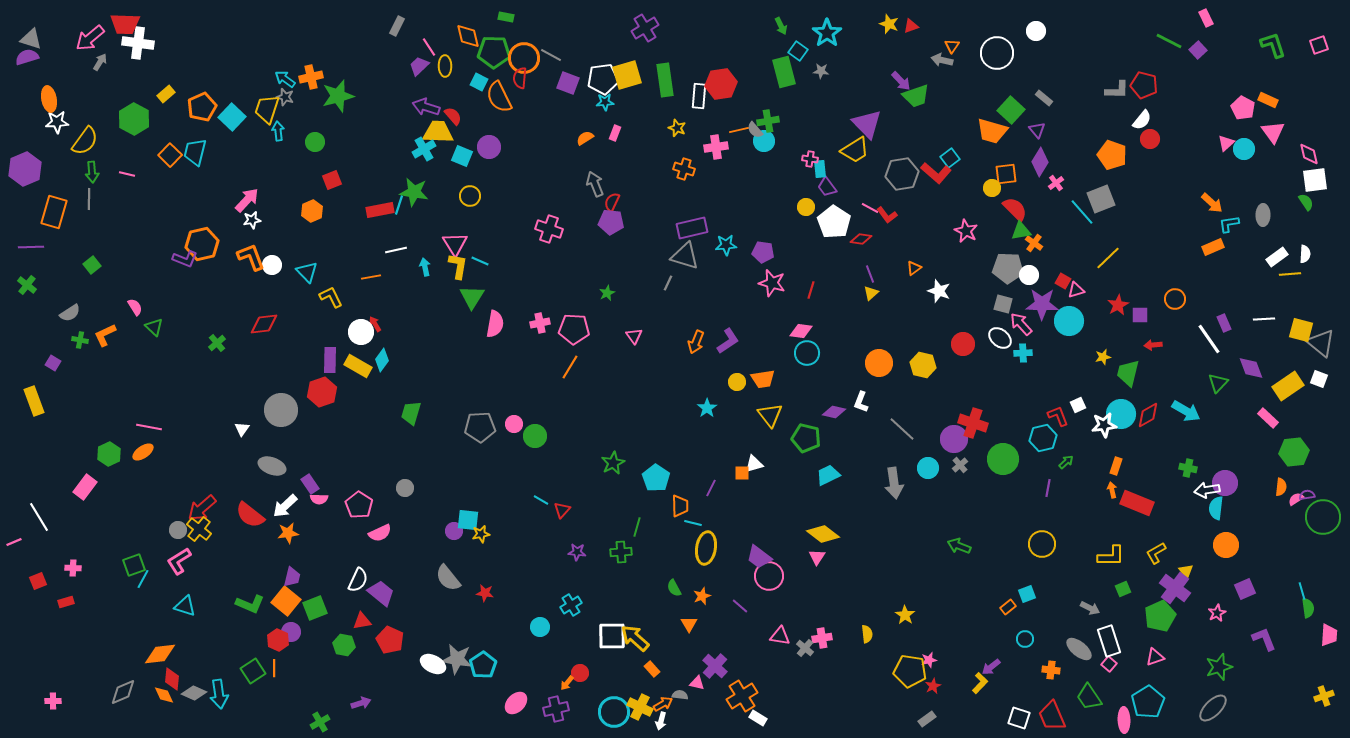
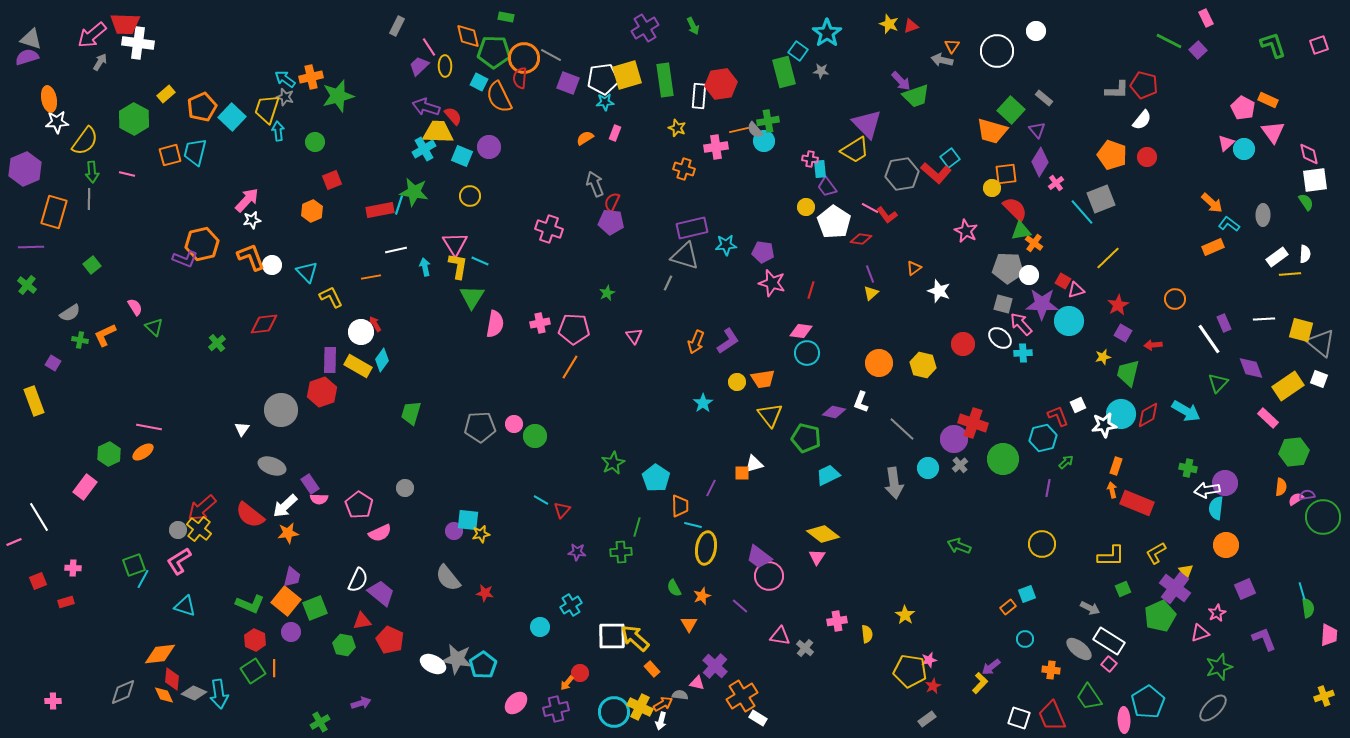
green arrow at (781, 26): moved 88 px left
pink arrow at (90, 38): moved 2 px right, 3 px up
white circle at (997, 53): moved 2 px up
red circle at (1150, 139): moved 3 px left, 18 px down
orange square at (170, 155): rotated 30 degrees clockwise
cyan L-shape at (1229, 224): rotated 45 degrees clockwise
purple square at (1140, 315): moved 17 px left, 18 px down; rotated 30 degrees clockwise
cyan star at (707, 408): moved 4 px left, 5 px up
cyan line at (693, 523): moved 2 px down
pink cross at (822, 638): moved 15 px right, 17 px up
red hexagon at (278, 640): moved 23 px left
white rectangle at (1109, 641): rotated 40 degrees counterclockwise
pink triangle at (1155, 657): moved 45 px right, 24 px up
